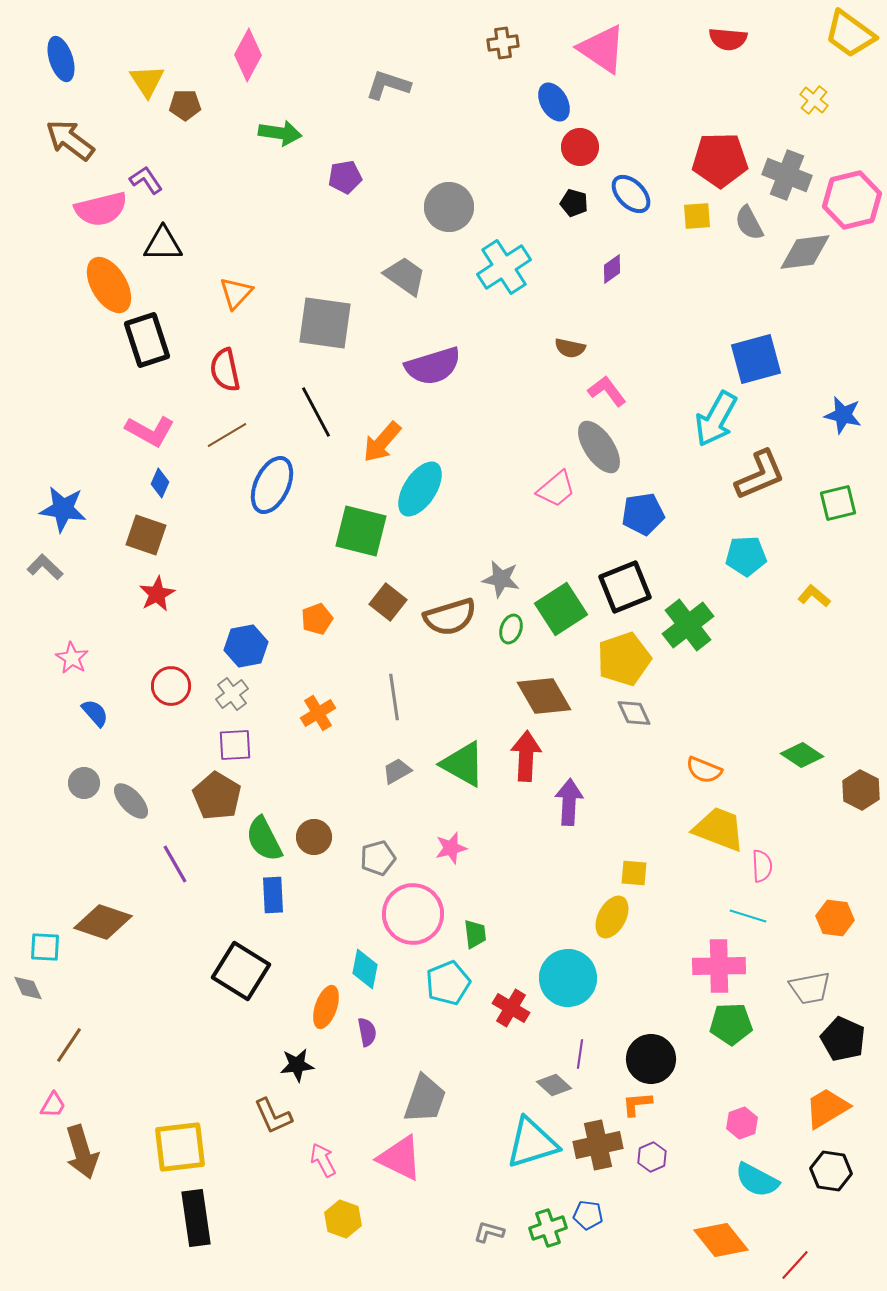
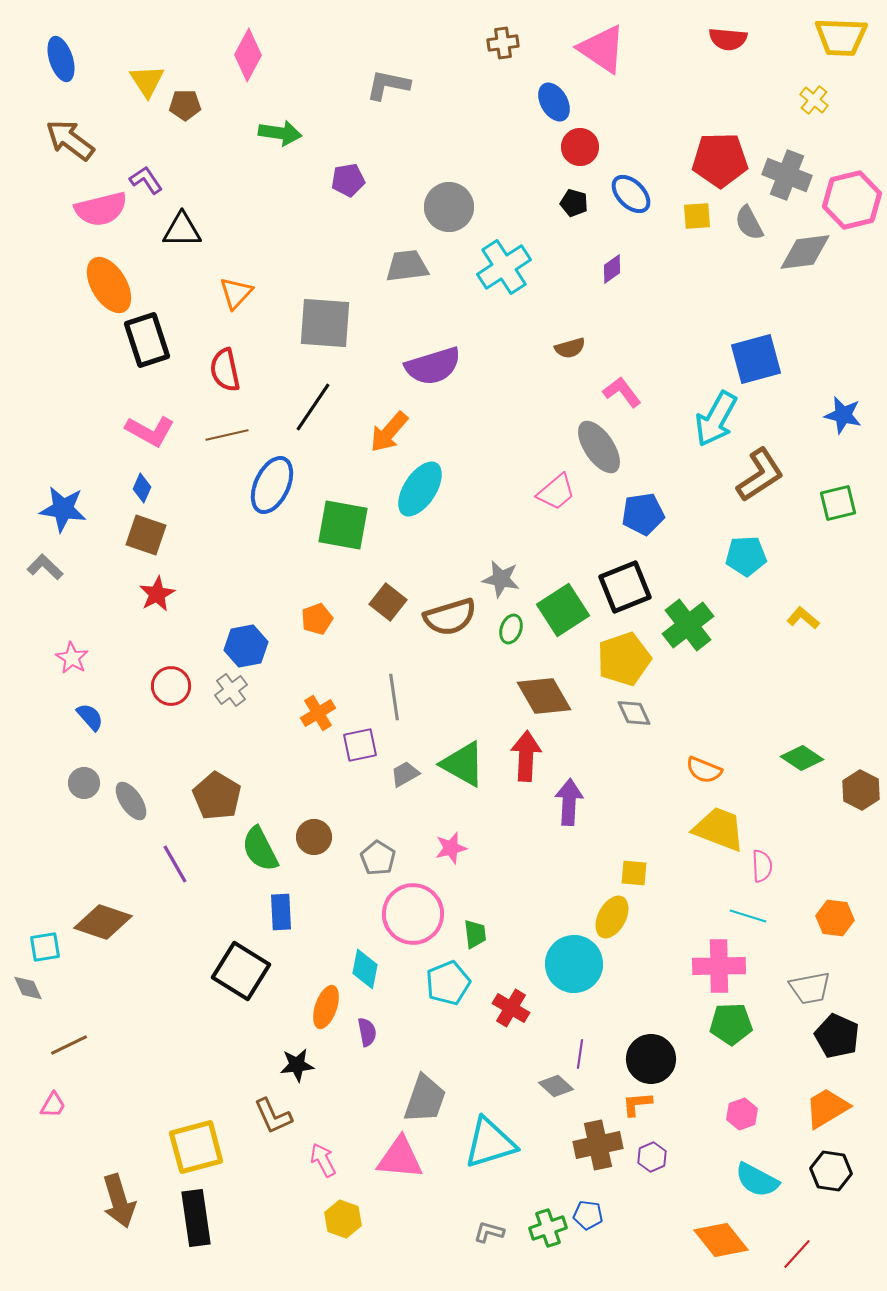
yellow trapezoid at (850, 34): moved 9 px left, 3 px down; rotated 34 degrees counterclockwise
gray L-shape at (388, 85): rotated 6 degrees counterclockwise
purple pentagon at (345, 177): moved 3 px right, 3 px down
black triangle at (163, 244): moved 19 px right, 14 px up
gray trapezoid at (405, 276): moved 2 px right, 10 px up; rotated 42 degrees counterclockwise
gray square at (325, 323): rotated 4 degrees counterclockwise
brown semicircle at (570, 348): rotated 28 degrees counterclockwise
pink L-shape at (607, 391): moved 15 px right, 1 px down
black line at (316, 412): moved 3 px left, 5 px up; rotated 62 degrees clockwise
brown line at (227, 435): rotated 18 degrees clockwise
orange arrow at (382, 442): moved 7 px right, 10 px up
brown L-shape at (760, 475): rotated 10 degrees counterclockwise
blue diamond at (160, 483): moved 18 px left, 5 px down
pink trapezoid at (556, 489): moved 3 px down
green square at (361, 531): moved 18 px left, 6 px up; rotated 4 degrees counterclockwise
yellow L-shape at (814, 596): moved 11 px left, 22 px down
green square at (561, 609): moved 2 px right, 1 px down
gray cross at (232, 694): moved 1 px left, 4 px up
blue semicircle at (95, 713): moved 5 px left, 4 px down
purple square at (235, 745): moved 125 px right; rotated 9 degrees counterclockwise
green diamond at (802, 755): moved 3 px down
gray trapezoid at (397, 771): moved 8 px right, 3 px down
gray ellipse at (131, 801): rotated 9 degrees clockwise
green semicircle at (264, 839): moved 4 px left, 10 px down
gray pentagon at (378, 858): rotated 24 degrees counterclockwise
blue rectangle at (273, 895): moved 8 px right, 17 px down
cyan square at (45, 947): rotated 12 degrees counterclockwise
cyan circle at (568, 978): moved 6 px right, 14 px up
black pentagon at (843, 1039): moved 6 px left, 3 px up
brown line at (69, 1045): rotated 30 degrees clockwise
gray diamond at (554, 1085): moved 2 px right, 1 px down
pink hexagon at (742, 1123): moved 9 px up
cyan triangle at (532, 1143): moved 42 px left
yellow square at (180, 1147): moved 16 px right; rotated 8 degrees counterclockwise
brown arrow at (82, 1152): moved 37 px right, 49 px down
pink triangle at (400, 1158): rotated 21 degrees counterclockwise
red line at (795, 1265): moved 2 px right, 11 px up
